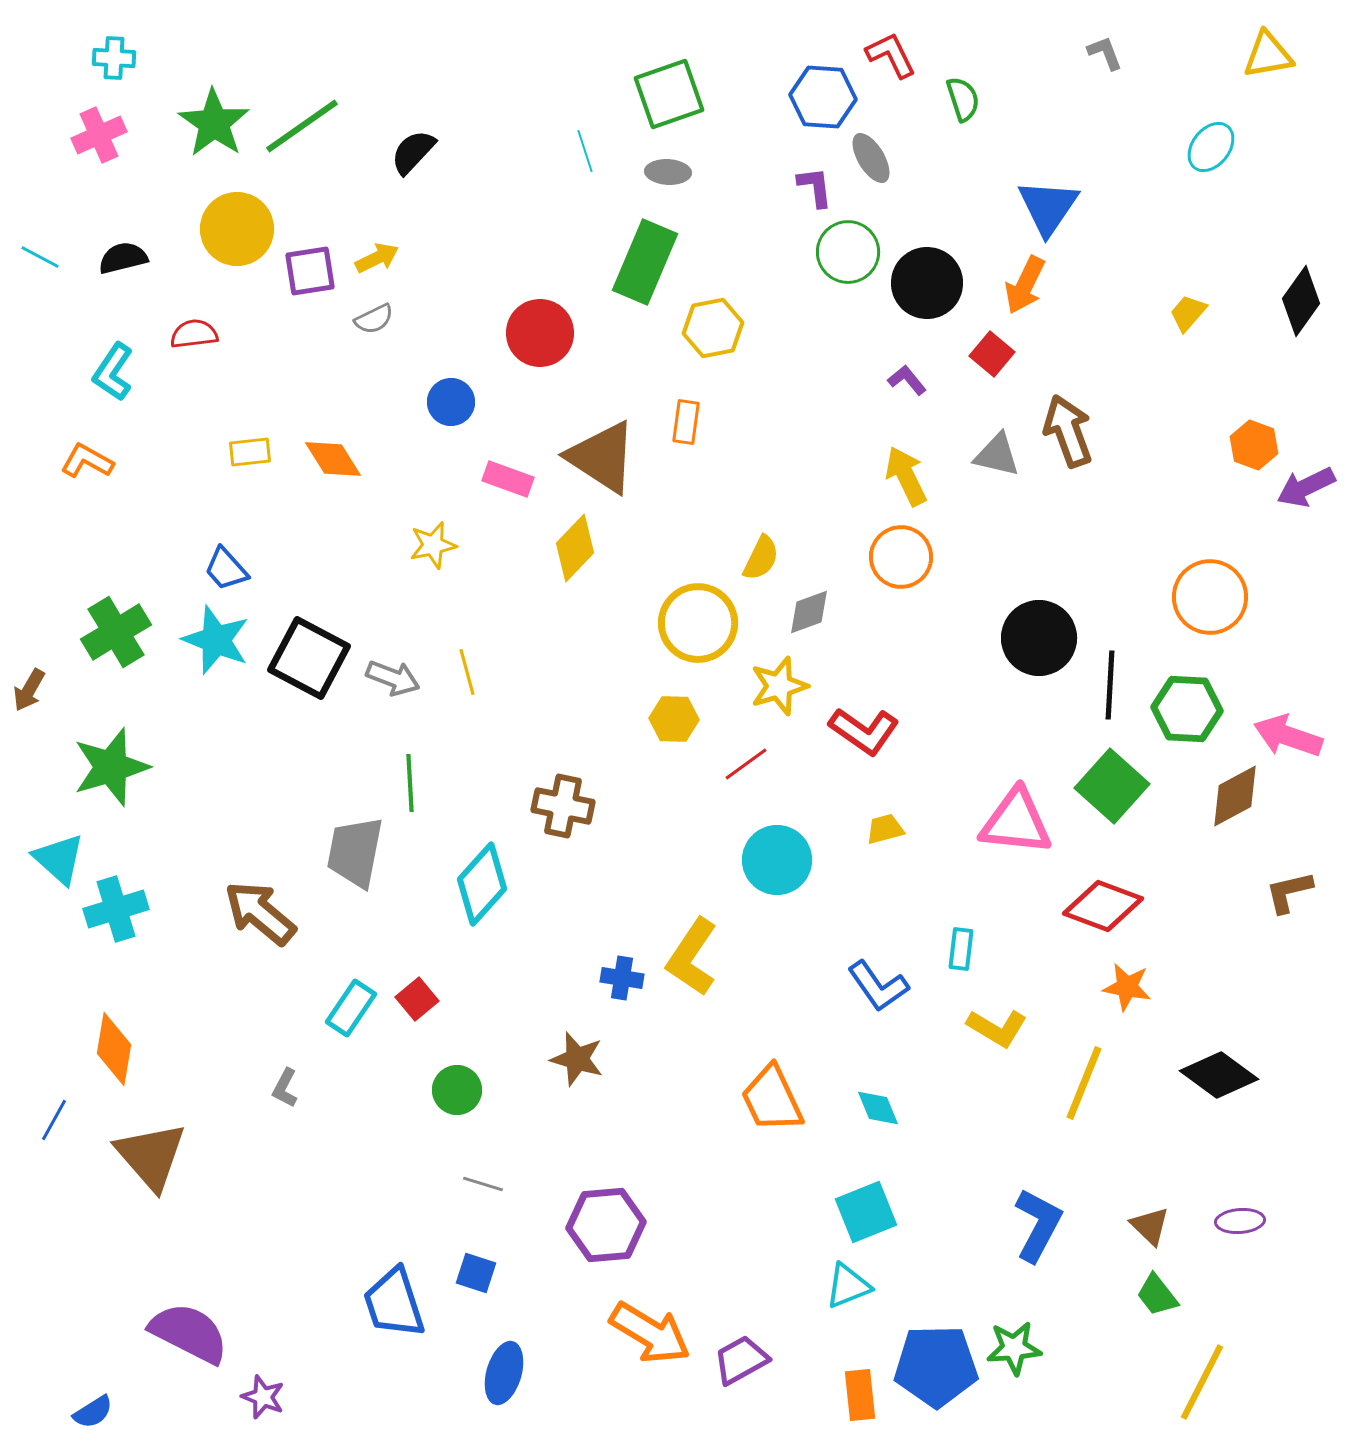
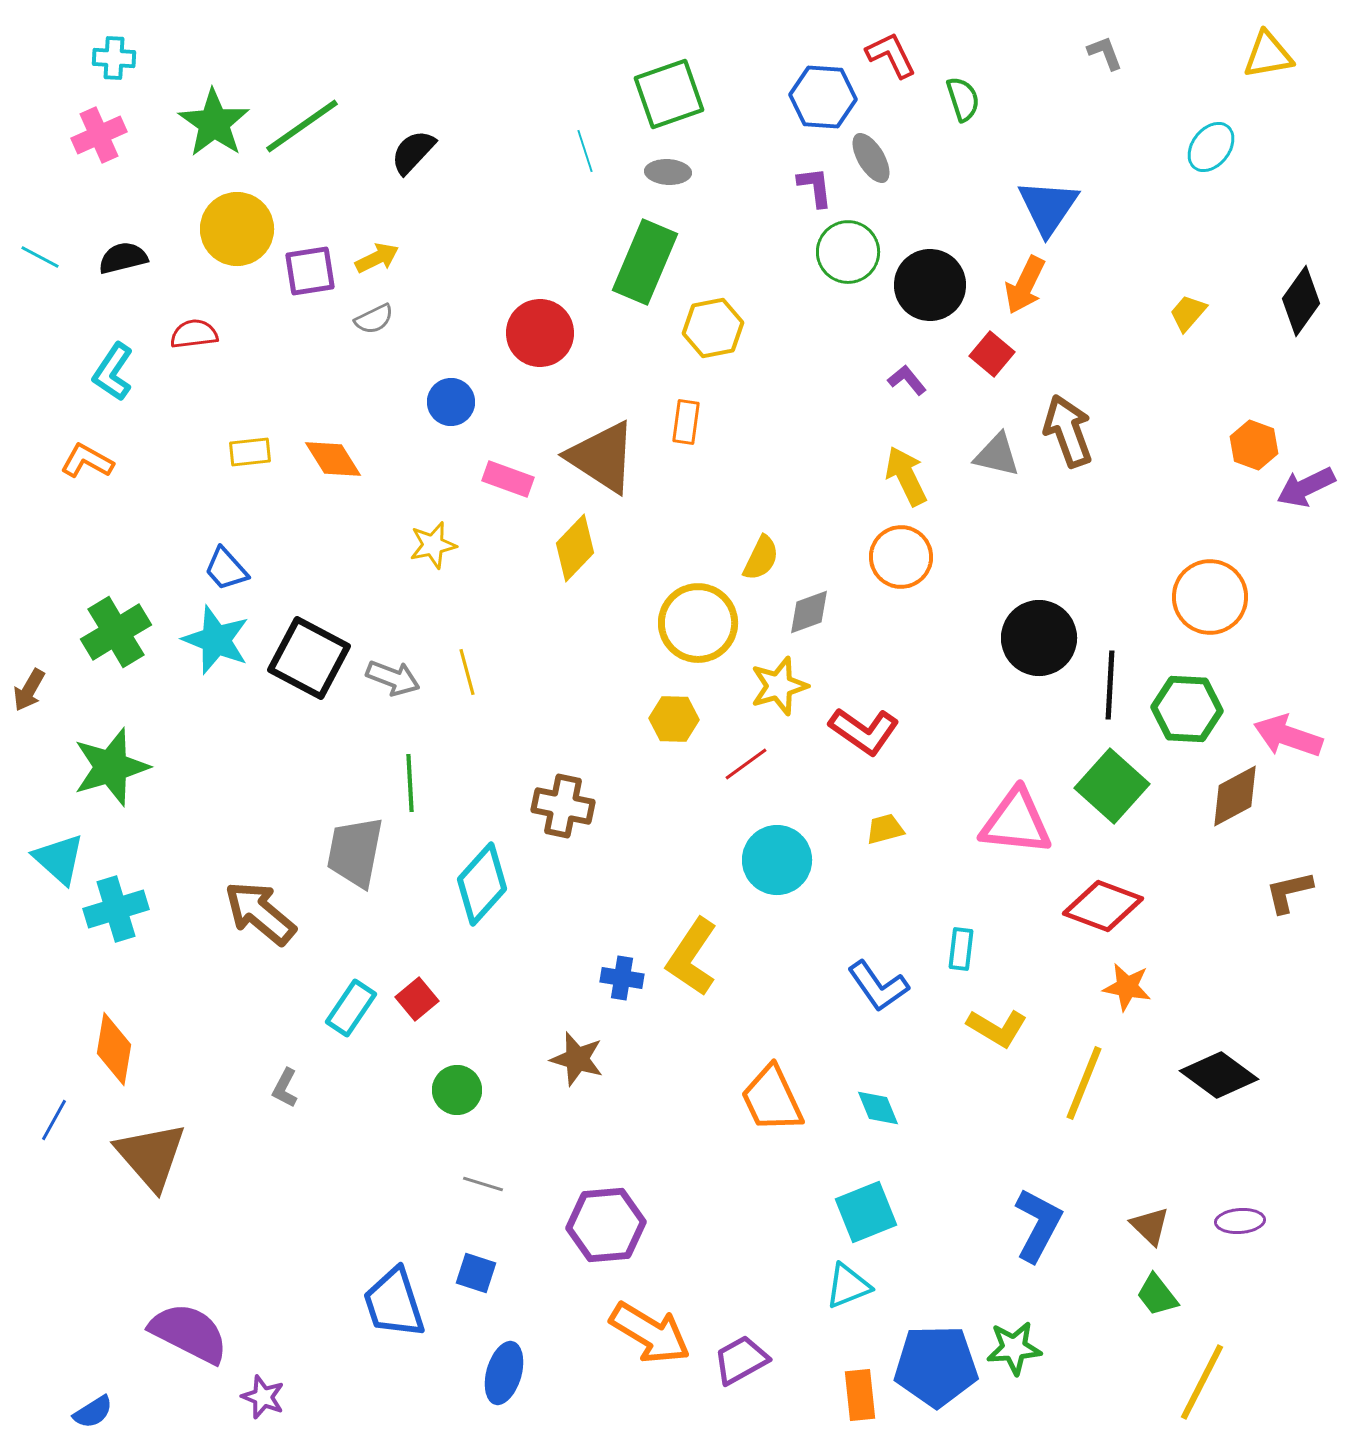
black circle at (927, 283): moved 3 px right, 2 px down
